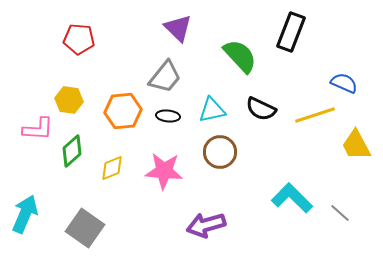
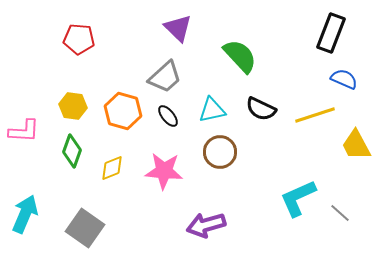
black rectangle: moved 40 px right, 1 px down
gray trapezoid: rotated 9 degrees clockwise
blue semicircle: moved 4 px up
yellow hexagon: moved 4 px right, 6 px down
orange hexagon: rotated 21 degrees clockwise
black ellipse: rotated 45 degrees clockwise
pink L-shape: moved 14 px left, 2 px down
green diamond: rotated 28 degrees counterclockwise
cyan L-shape: moved 6 px right; rotated 69 degrees counterclockwise
